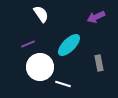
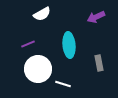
white semicircle: moved 1 px right; rotated 96 degrees clockwise
cyan ellipse: rotated 50 degrees counterclockwise
white circle: moved 2 px left, 2 px down
